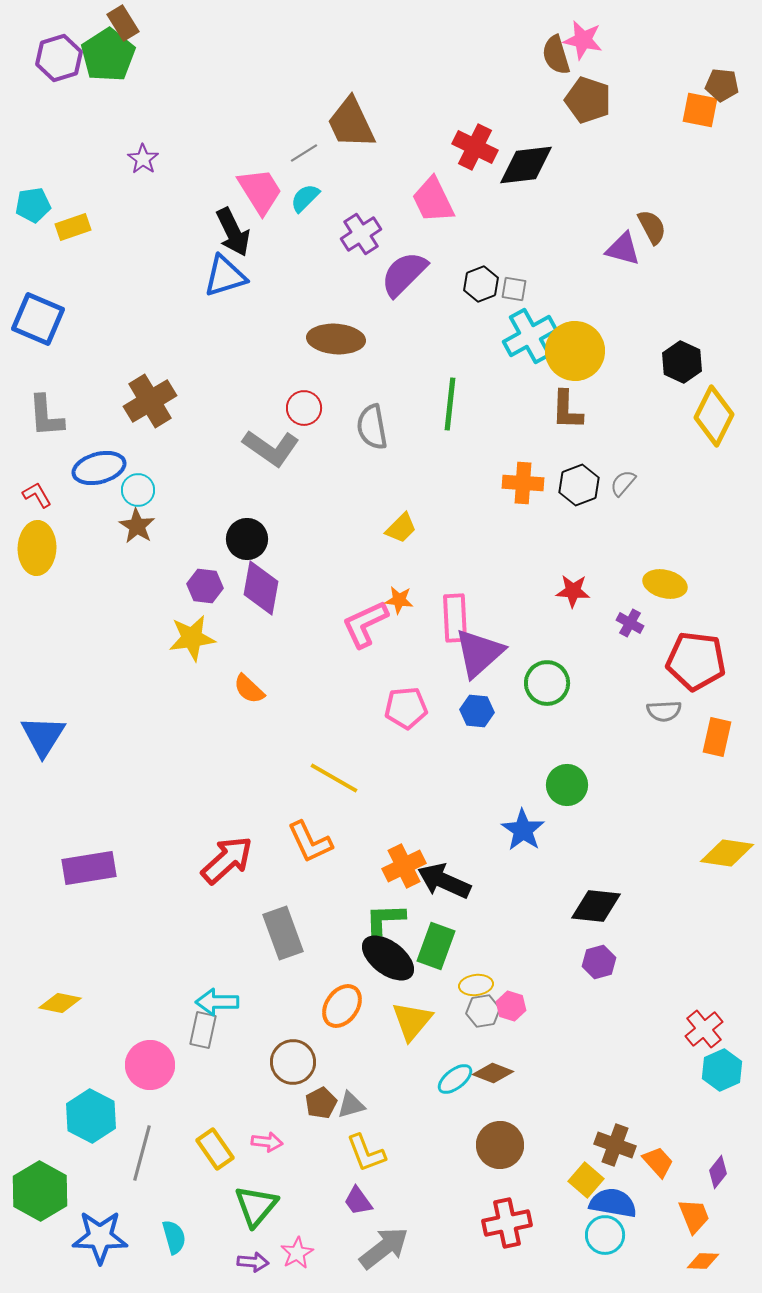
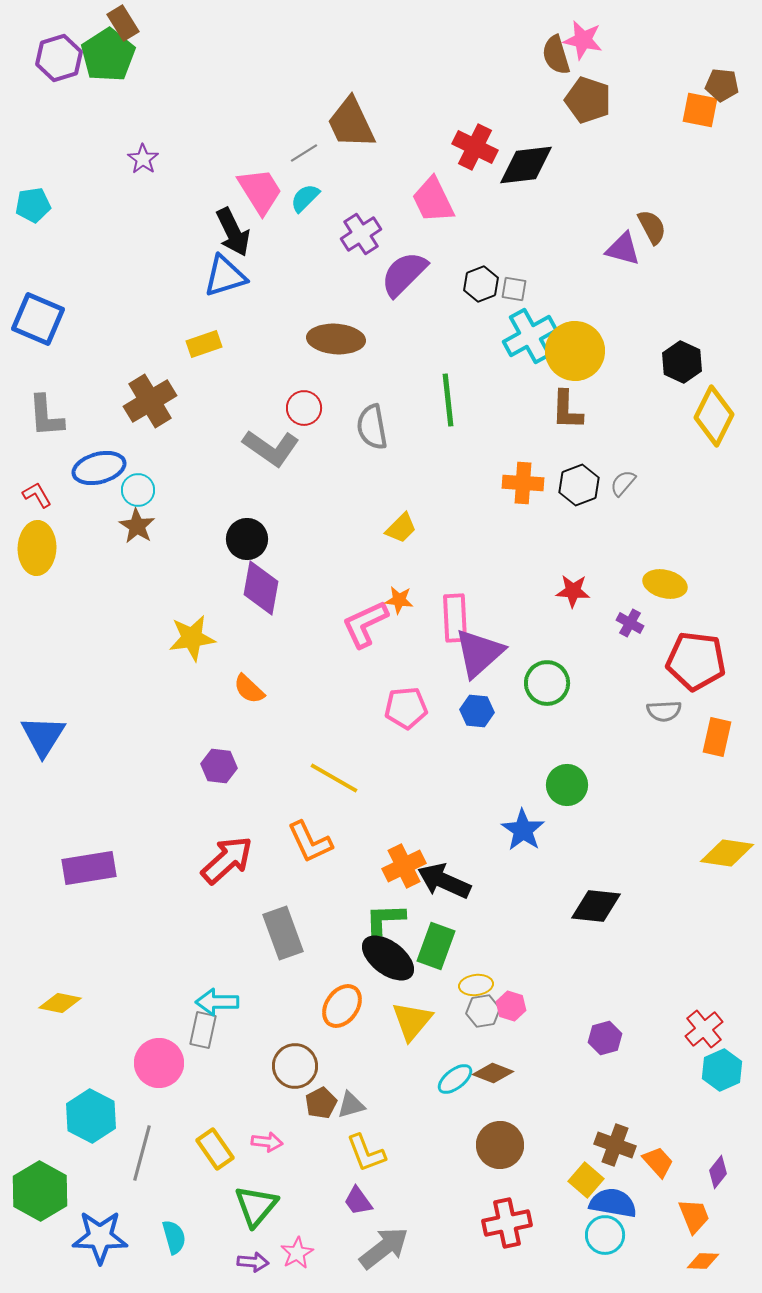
yellow rectangle at (73, 227): moved 131 px right, 117 px down
green line at (450, 404): moved 2 px left, 4 px up; rotated 12 degrees counterclockwise
purple hexagon at (205, 586): moved 14 px right, 180 px down
purple hexagon at (599, 962): moved 6 px right, 76 px down
brown circle at (293, 1062): moved 2 px right, 4 px down
pink circle at (150, 1065): moved 9 px right, 2 px up
